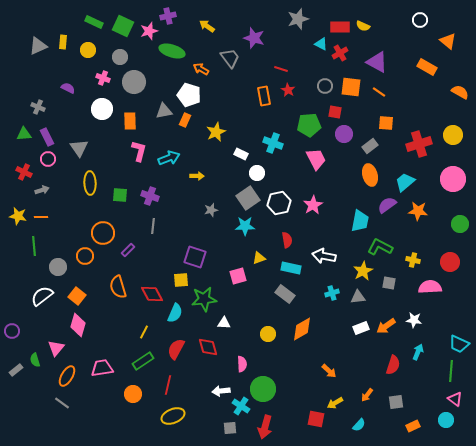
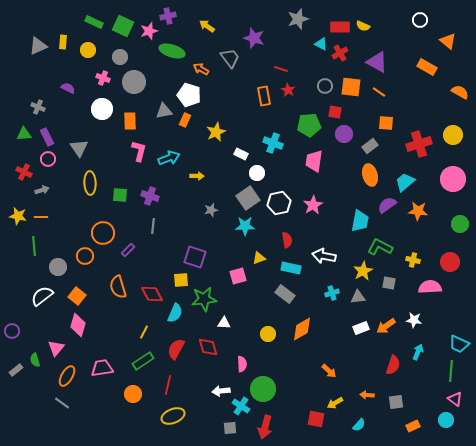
pink trapezoid at (316, 159): moved 2 px left, 2 px down; rotated 145 degrees counterclockwise
orange arrow at (367, 395): rotated 56 degrees clockwise
